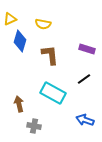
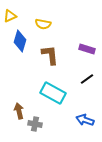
yellow triangle: moved 3 px up
black line: moved 3 px right
brown arrow: moved 7 px down
gray cross: moved 1 px right, 2 px up
